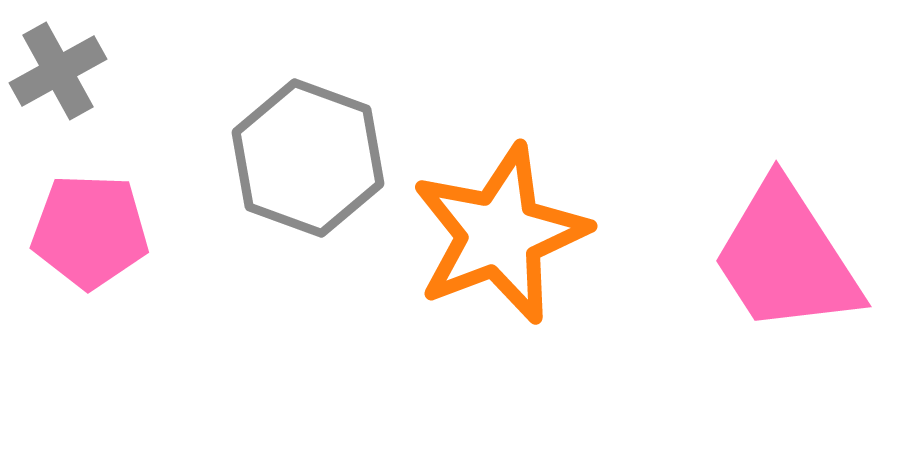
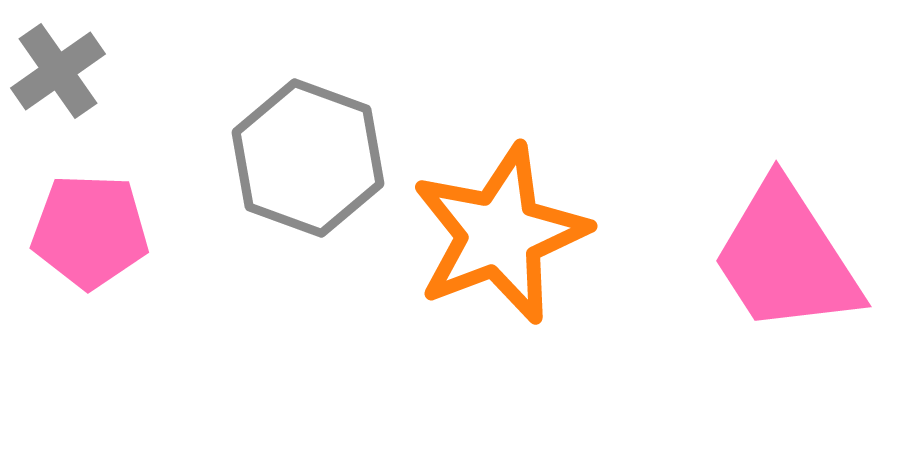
gray cross: rotated 6 degrees counterclockwise
